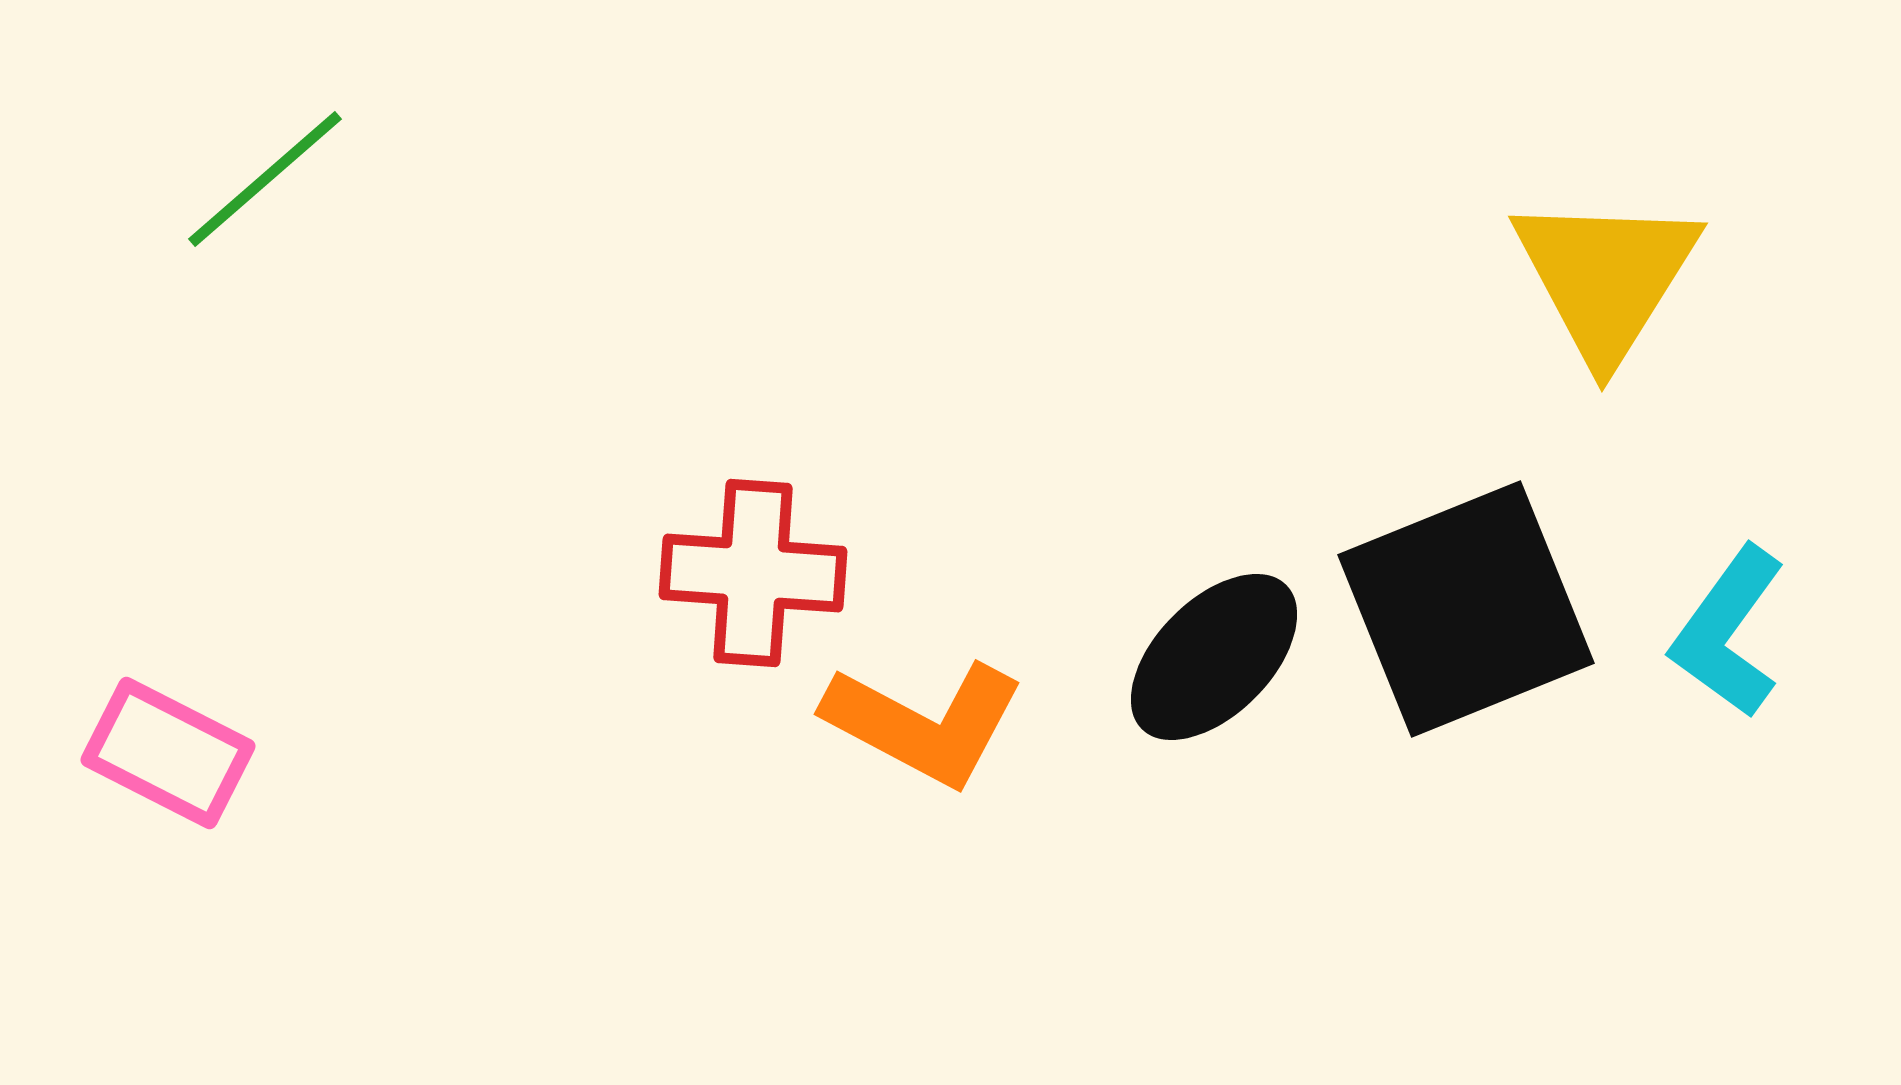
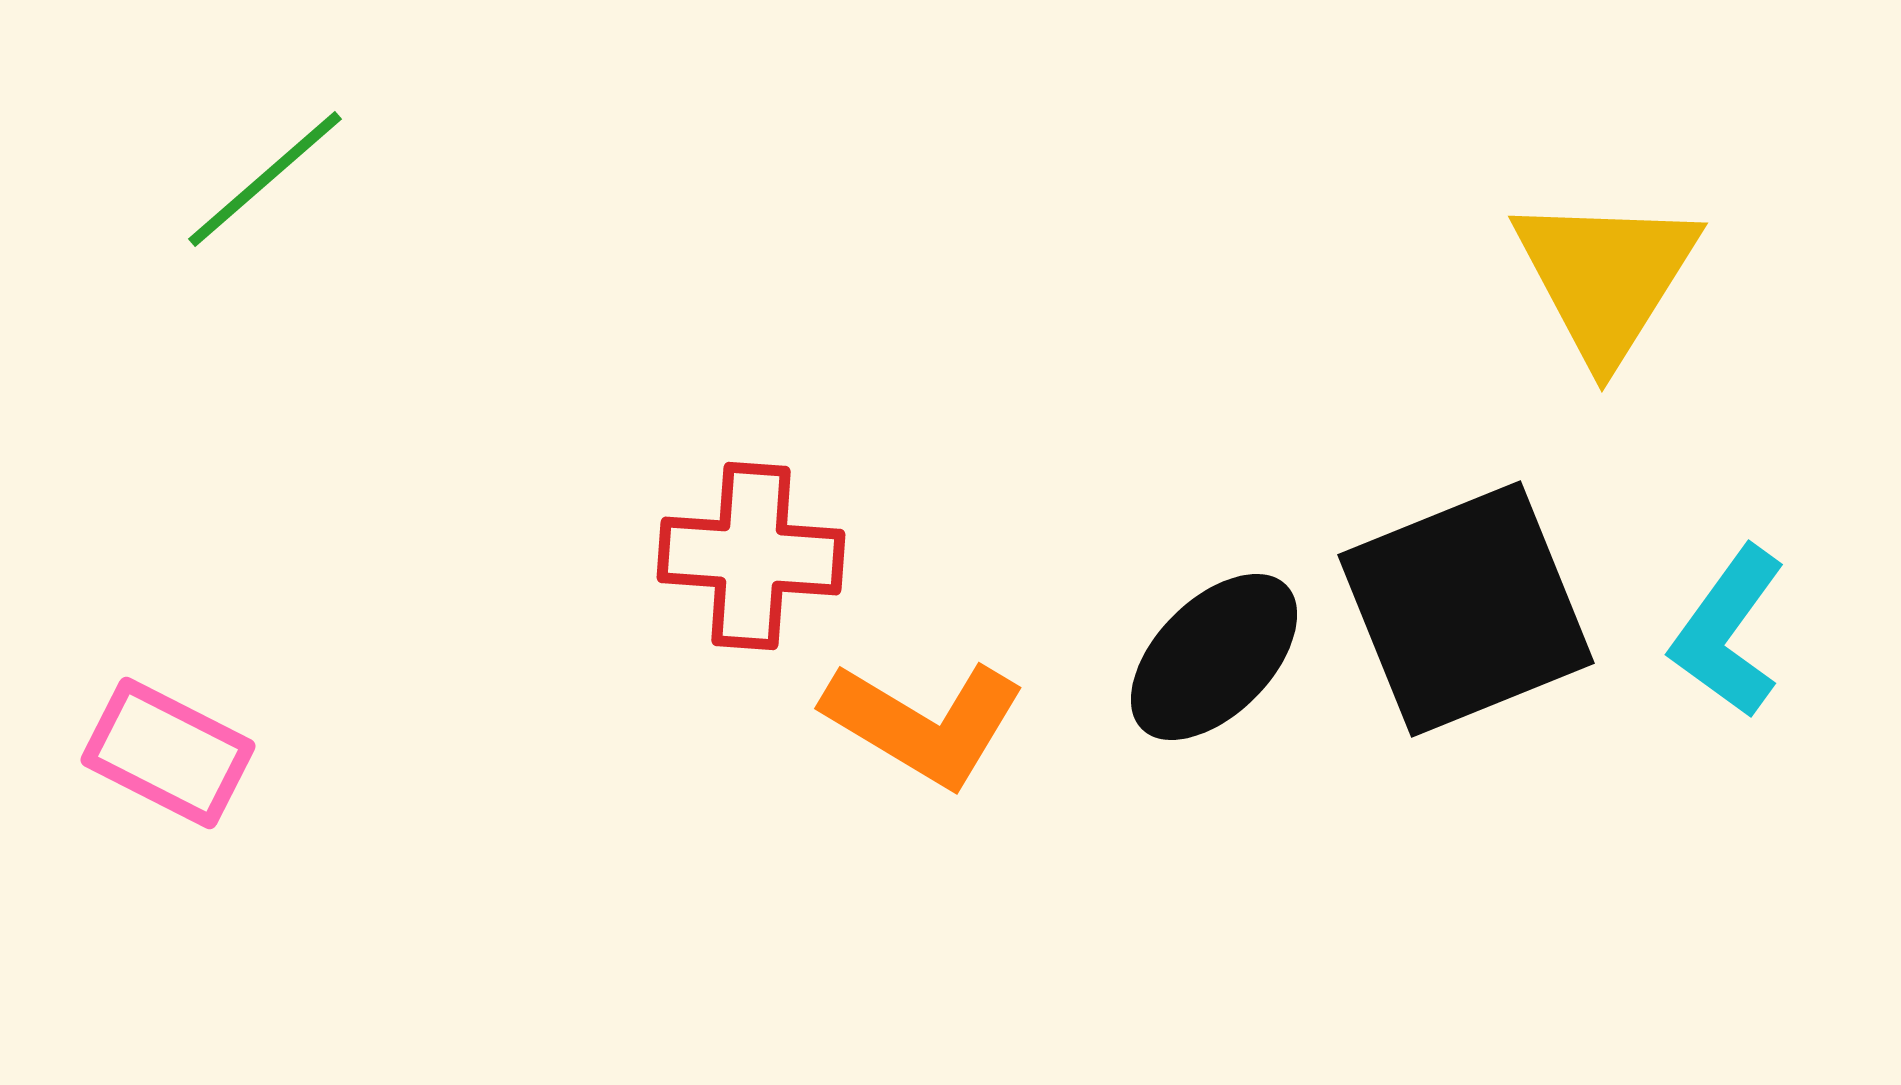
red cross: moved 2 px left, 17 px up
orange L-shape: rotated 3 degrees clockwise
